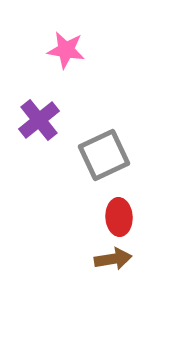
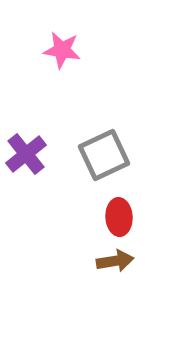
pink star: moved 4 px left
purple cross: moved 13 px left, 34 px down
brown arrow: moved 2 px right, 2 px down
